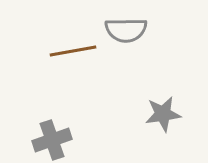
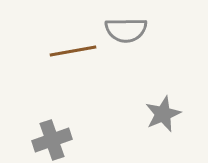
gray star: rotated 15 degrees counterclockwise
